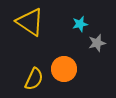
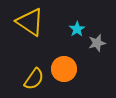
cyan star: moved 3 px left, 5 px down; rotated 21 degrees counterclockwise
yellow semicircle: rotated 10 degrees clockwise
